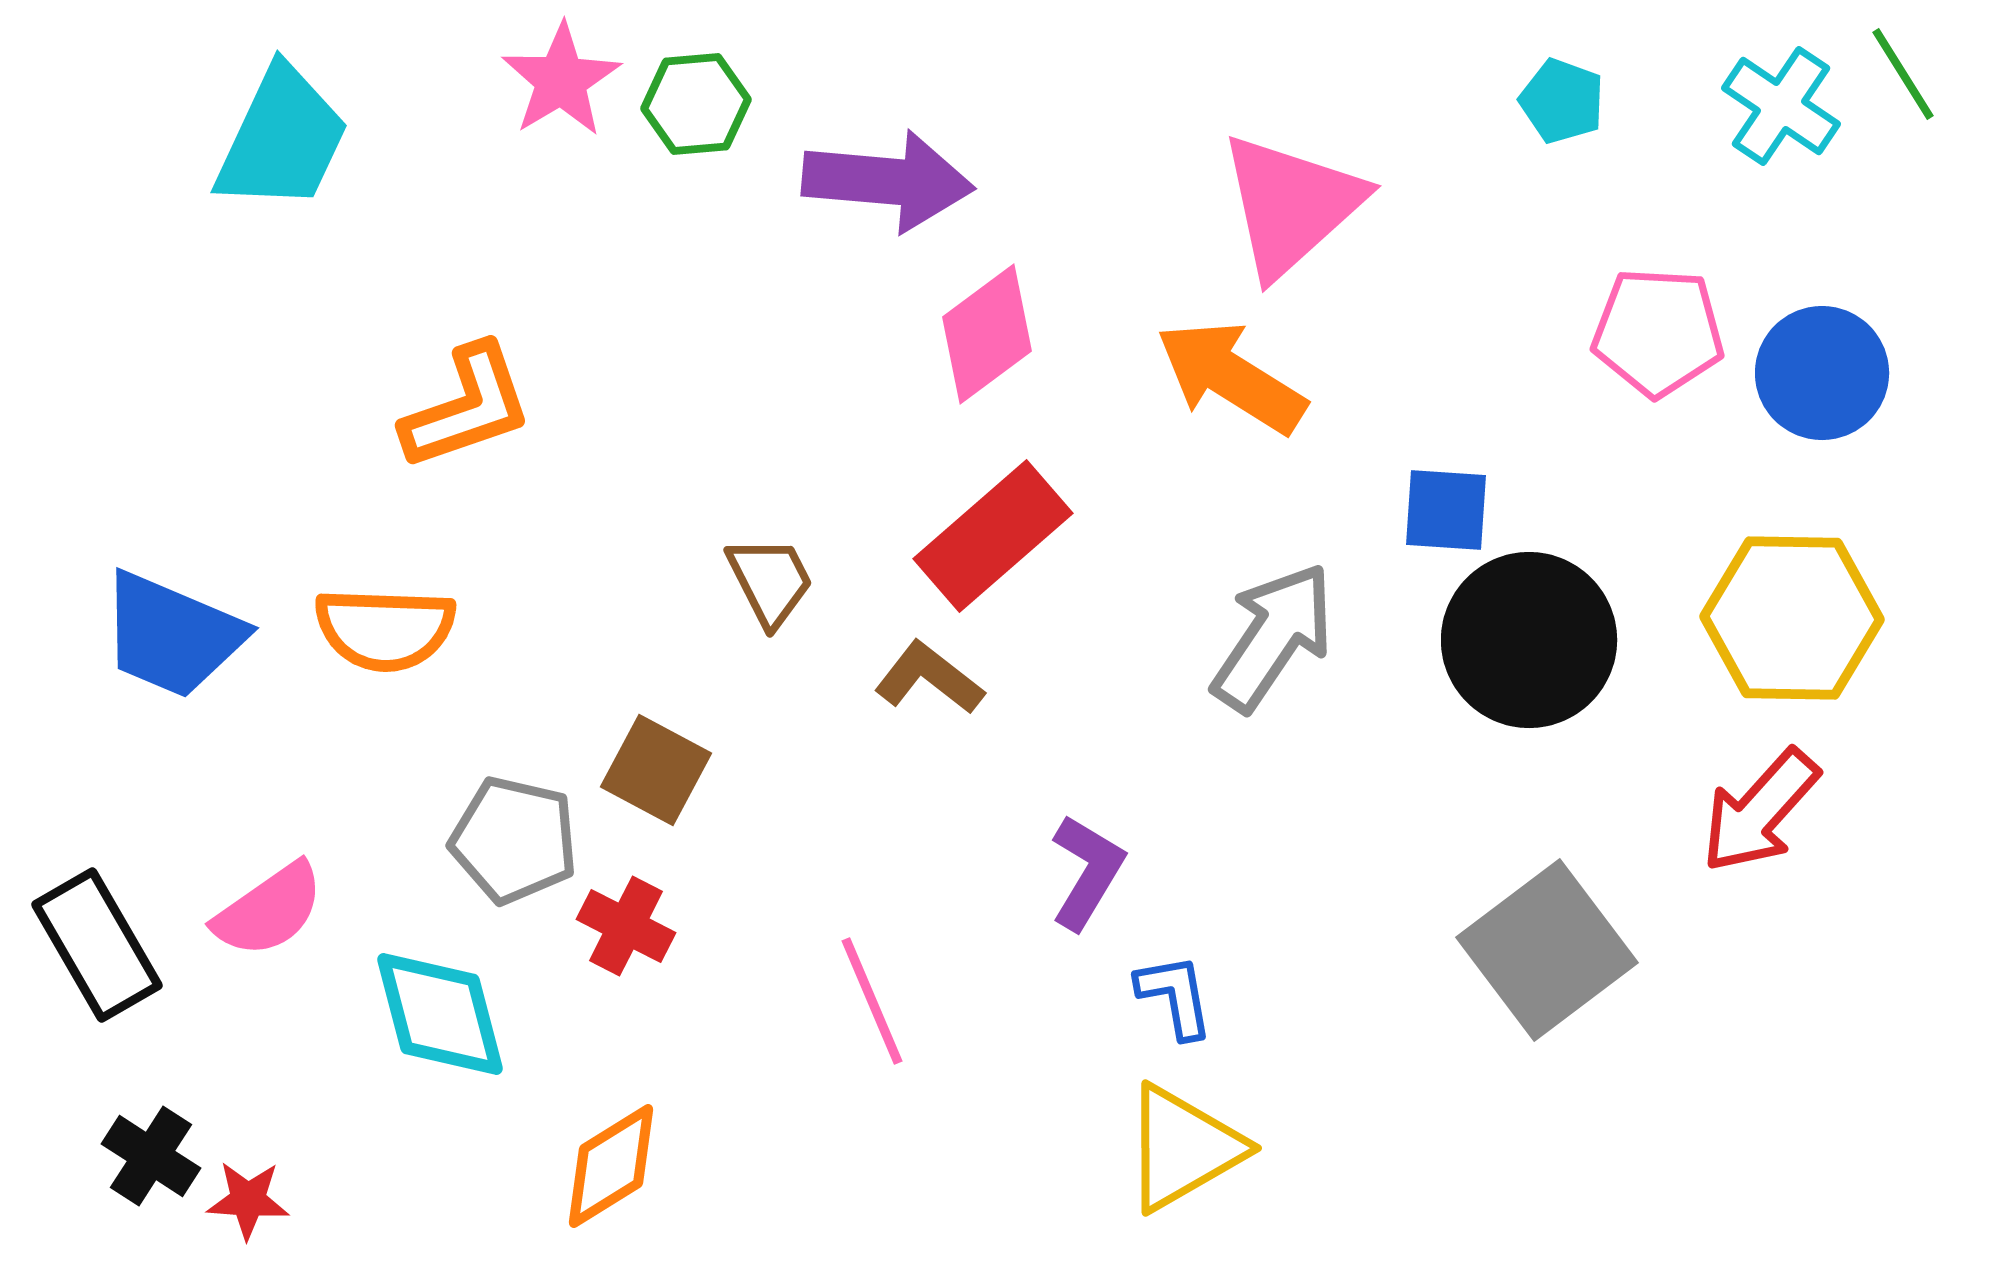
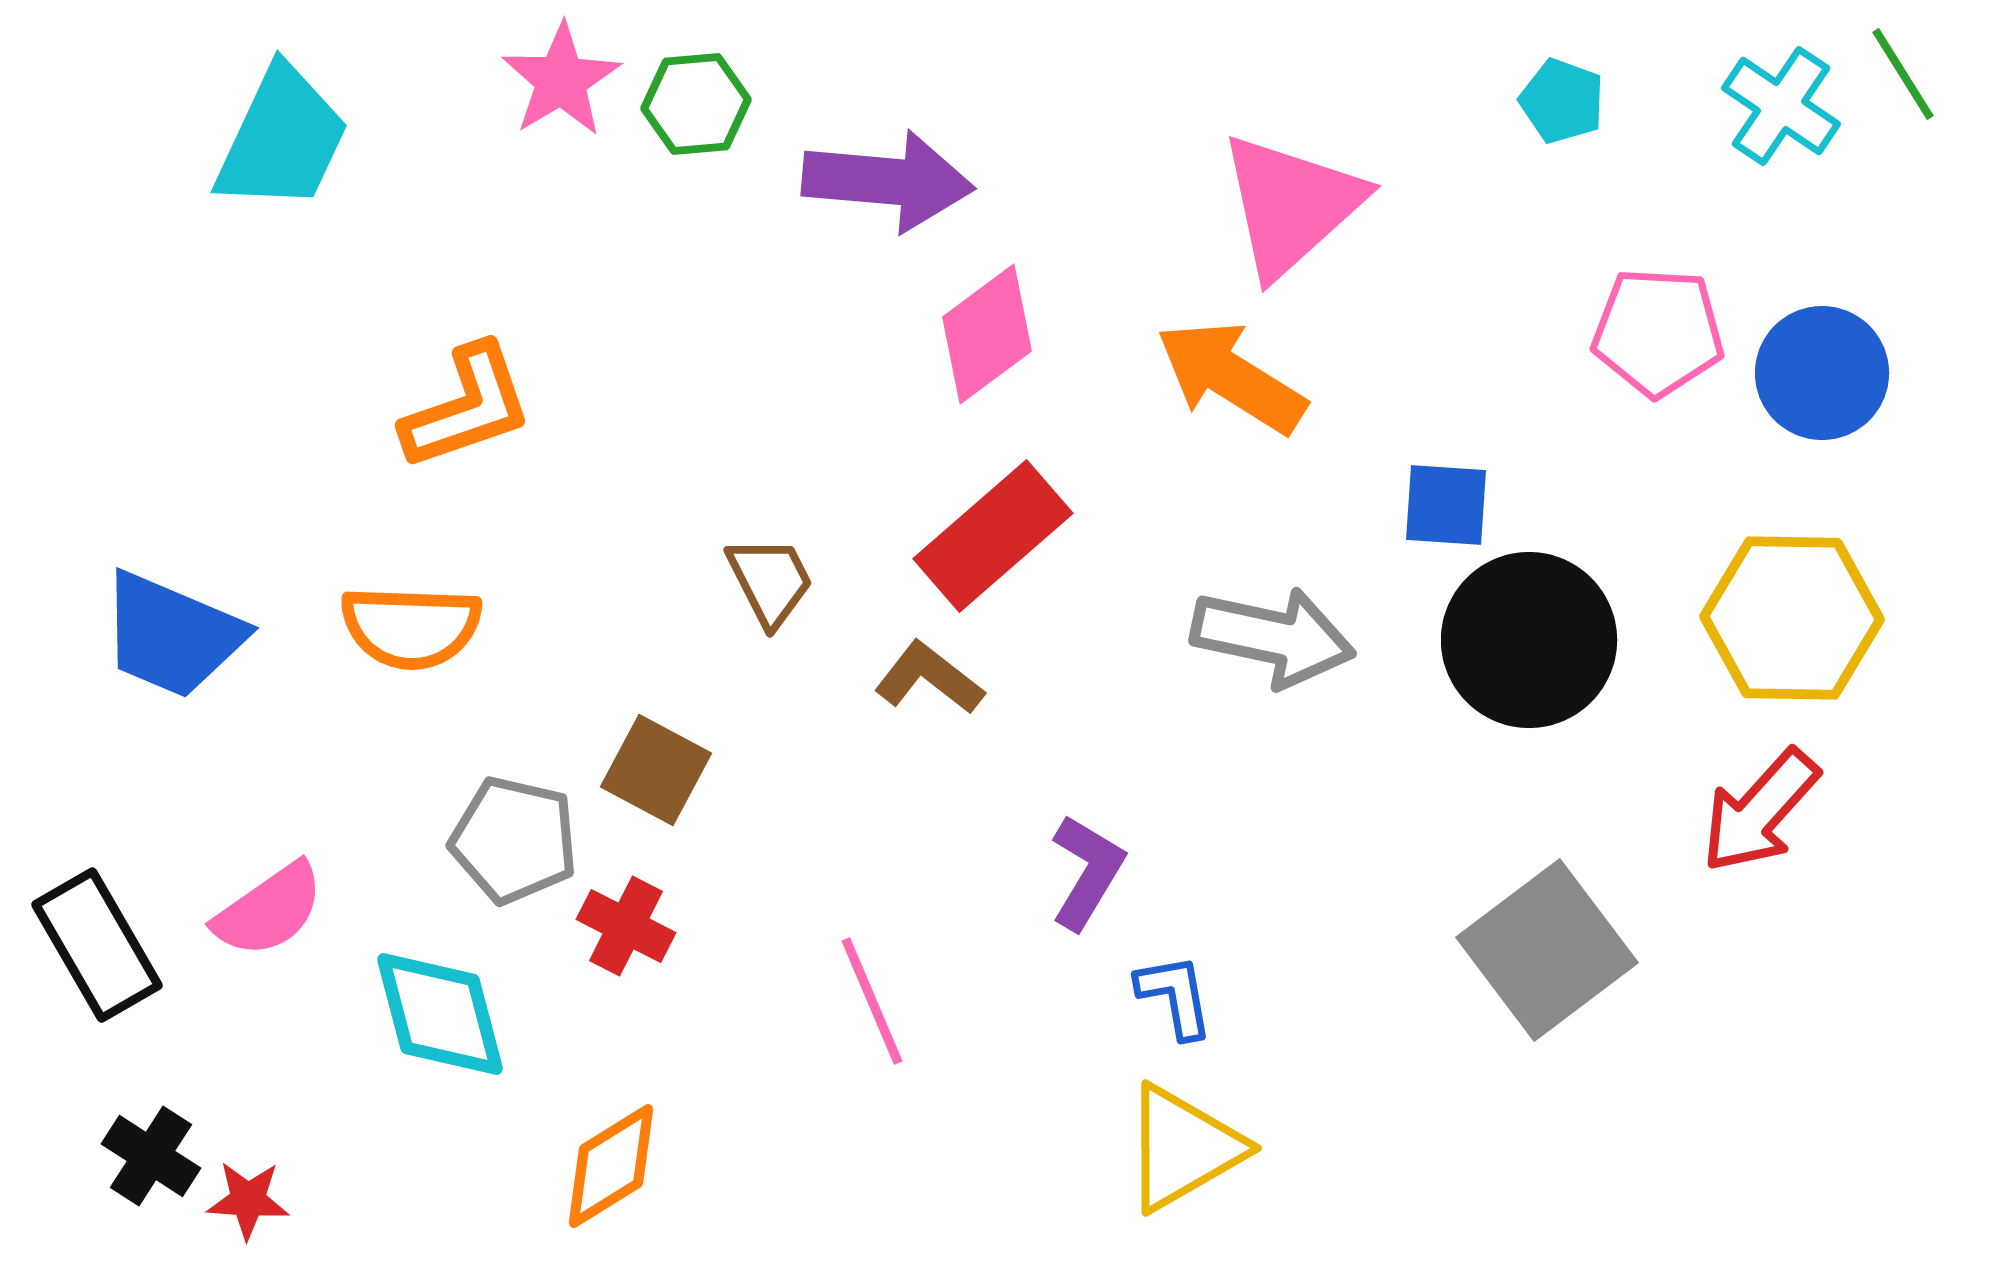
blue square: moved 5 px up
orange semicircle: moved 26 px right, 2 px up
gray arrow: rotated 68 degrees clockwise
